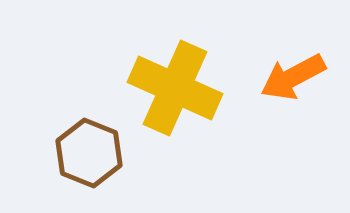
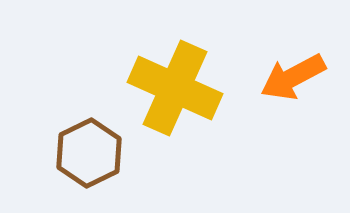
brown hexagon: rotated 12 degrees clockwise
